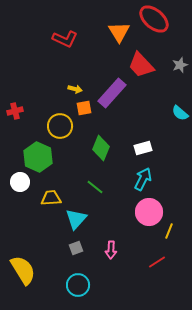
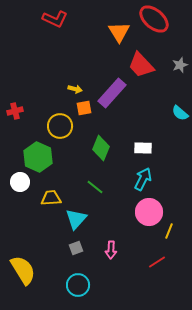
red L-shape: moved 10 px left, 20 px up
white rectangle: rotated 18 degrees clockwise
